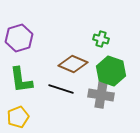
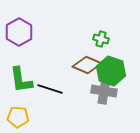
purple hexagon: moved 6 px up; rotated 12 degrees counterclockwise
brown diamond: moved 14 px right, 1 px down
black line: moved 11 px left
gray cross: moved 3 px right, 4 px up
yellow pentagon: rotated 25 degrees clockwise
